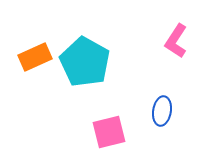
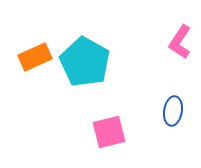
pink L-shape: moved 4 px right, 1 px down
blue ellipse: moved 11 px right
